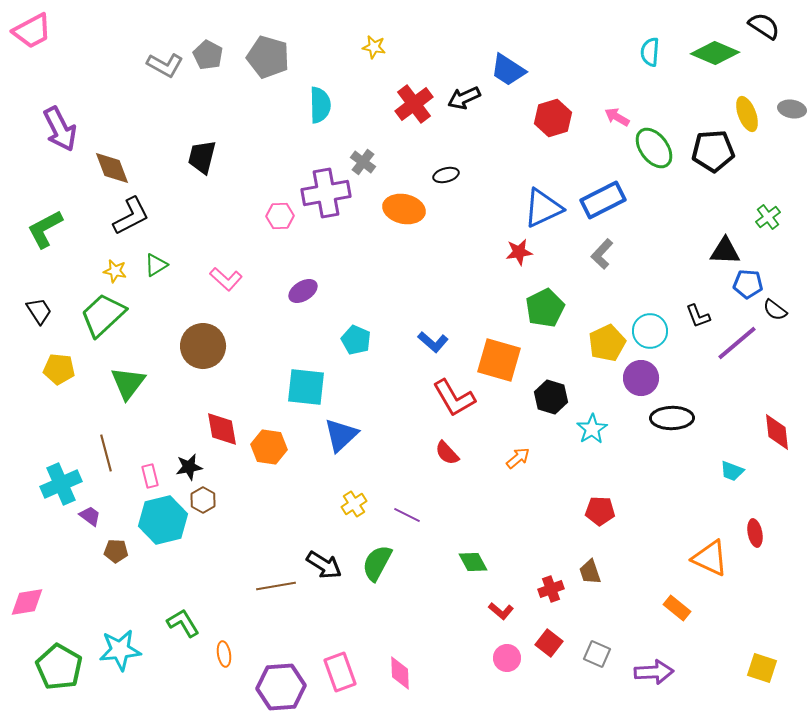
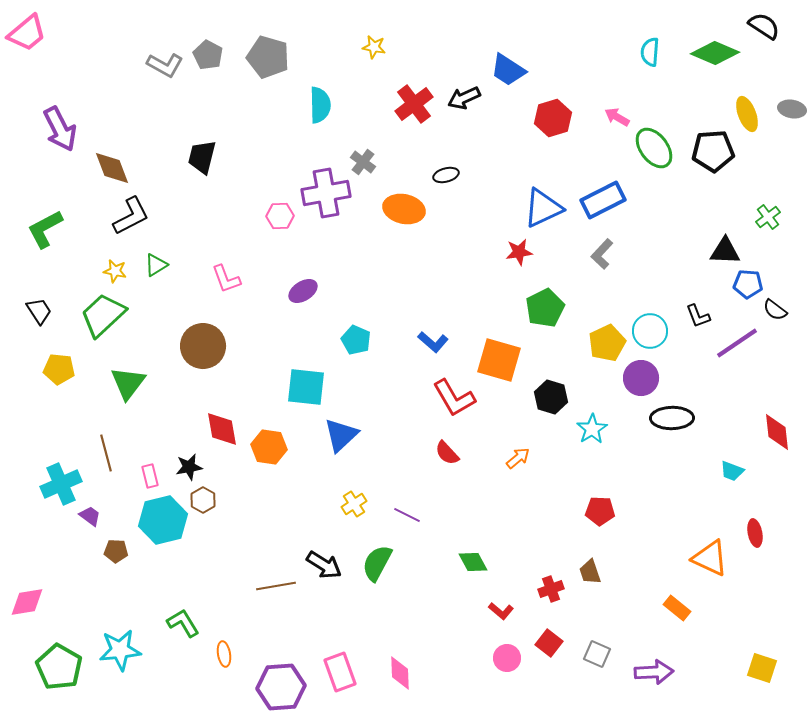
pink trapezoid at (32, 31): moved 5 px left, 2 px down; rotated 12 degrees counterclockwise
pink L-shape at (226, 279): rotated 28 degrees clockwise
purple line at (737, 343): rotated 6 degrees clockwise
